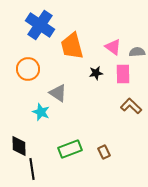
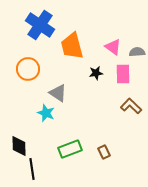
cyan star: moved 5 px right, 1 px down
